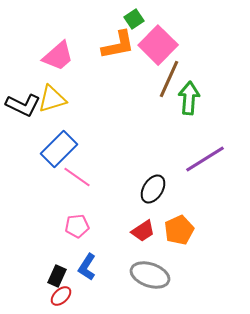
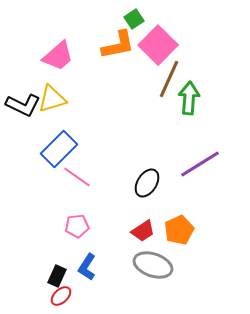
purple line: moved 5 px left, 5 px down
black ellipse: moved 6 px left, 6 px up
gray ellipse: moved 3 px right, 10 px up
